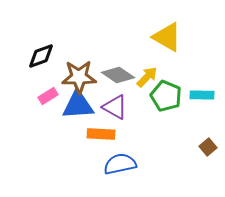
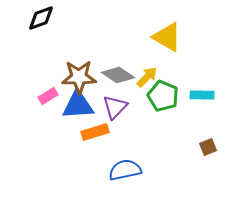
black diamond: moved 38 px up
green pentagon: moved 3 px left
purple triangle: rotated 44 degrees clockwise
orange rectangle: moved 6 px left, 2 px up; rotated 20 degrees counterclockwise
brown square: rotated 18 degrees clockwise
blue semicircle: moved 5 px right, 6 px down
